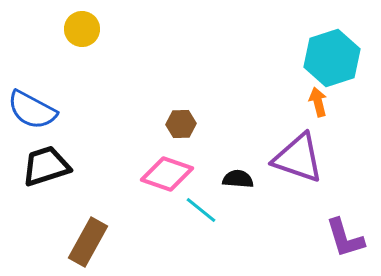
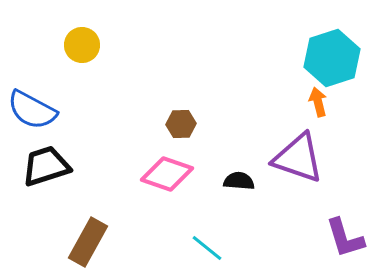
yellow circle: moved 16 px down
black semicircle: moved 1 px right, 2 px down
cyan line: moved 6 px right, 38 px down
